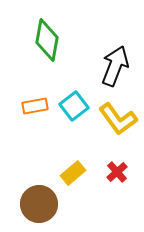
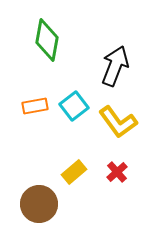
yellow L-shape: moved 3 px down
yellow rectangle: moved 1 px right, 1 px up
